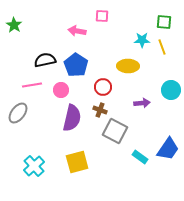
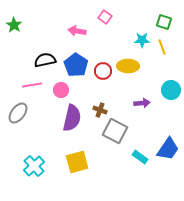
pink square: moved 3 px right, 1 px down; rotated 32 degrees clockwise
green square: rotated 14 degrees clockwise
red circle: moved 16 px up
